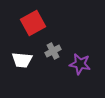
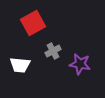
white trapezoid: moved 2 px left, 5 px down
